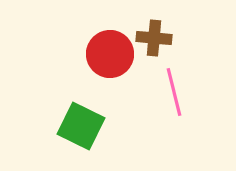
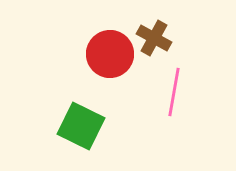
brown cross: rotated 24 degrees clockwise
pink line: rotated 24 degrees clockwise
